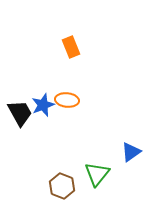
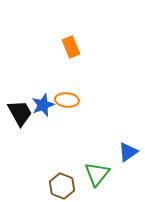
blue triangle: moved 3 px left
